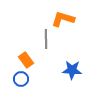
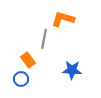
gray line: moved 2 px left; rotated 12 degrees clockwise
orange rectangle: moved 2 px right
